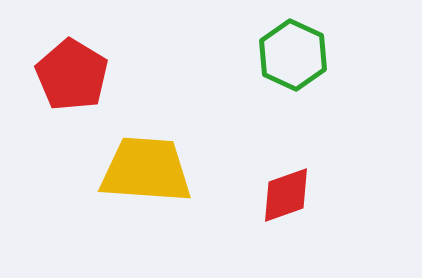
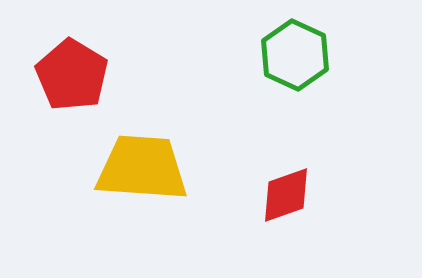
green hexagon: moved 2 px right
yellow trapezoid: moved 4 px left, 2 px up
